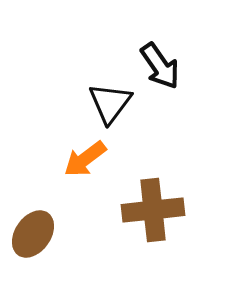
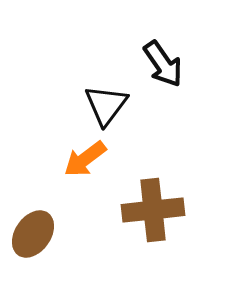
black arrow: moved 3 px right, 2 px up
black triangle: moved 4 px left, 2 px down
